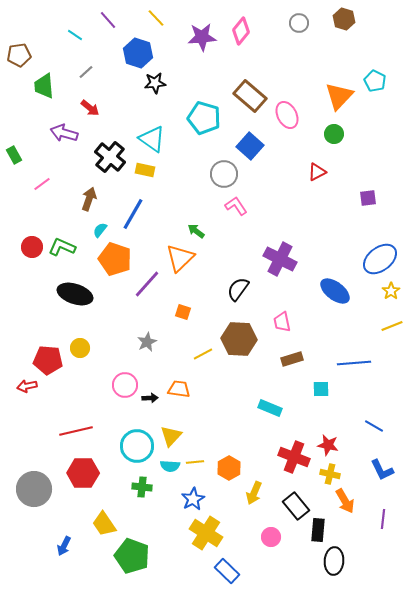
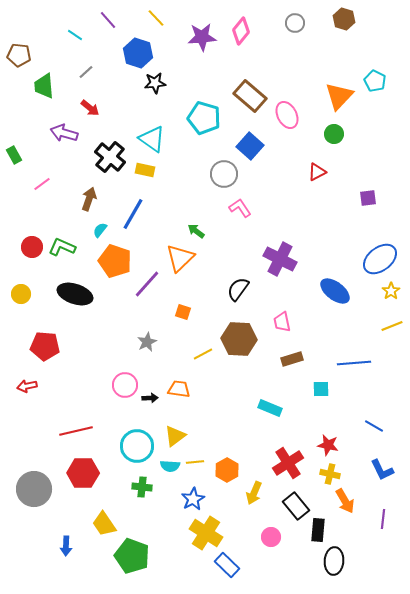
gray circle at (299, 23): moved 4 px left
brown pentagon at (19, 55): rotated 15 degrees clockwise
pink L-shape at (236, 206): moved 4 px right, 2 px down
orange pentagon at (115, 259): moved 2 px down
yellow circle at (80, 348): moved 59 px left, 54 px up
red pentagon at (48, 360): moved 3 px left, 14 px up
yellow triangle at (171, 436): moved 4 px right; rotated 10 degrees clockwise
red cross at (294, 457): moved 6 px left, 6 px down; rotated 36 degrees clockwise
orange hexagon at (229, 468): moved 2 px left, 2 px down
blue arrow at (64, 546): moved 2 px right; rotated 24 degrees counterclockwise
blue rectangle at (227, 571): moved 6 px up
